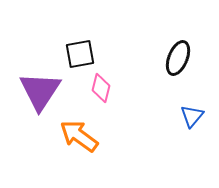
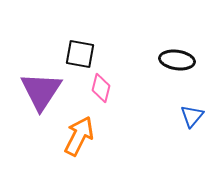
black square: rotated 20 degrees clockwise
black ellipse: moved 1 px left, 2 px down; rotated 76 degrees clockwise
purple triangle: moved 1 px right
orange arrow: rotated 81 degrees clockwise
